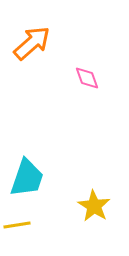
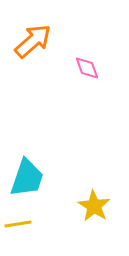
orange arrow: moved 1 px right, 2 px up
pink diamond: moved 10 px up
yellow line: moved 1 px right, 1 px up
